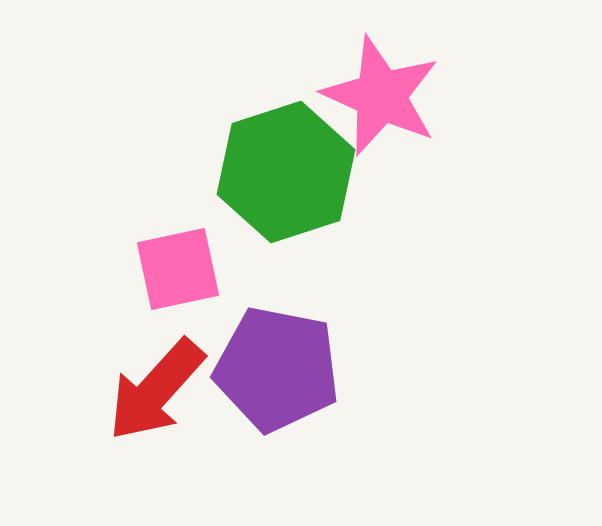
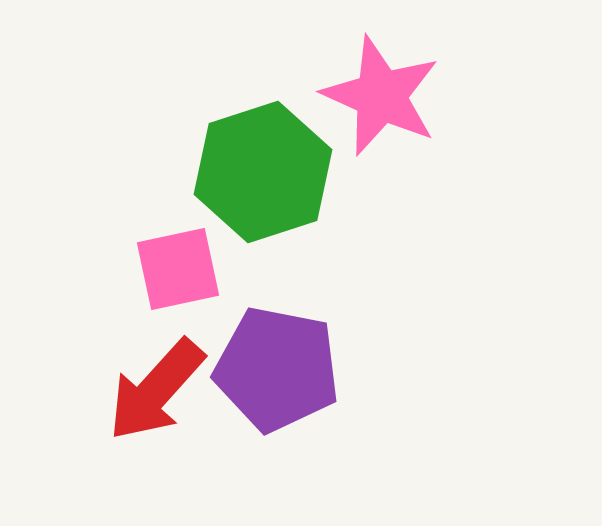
green hexagon: moved 23 px left
